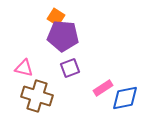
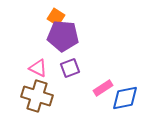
pink triangle: moved 14 px right; rotated 12 degrees clockwise
